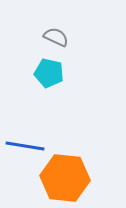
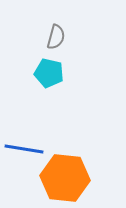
gray semicircle: rotated 80 degrees clockwise
blue line: moved 1 px left, 3 px down
